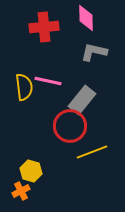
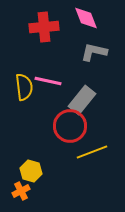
pink diamond: rotated 20 degrees counterclockwise
